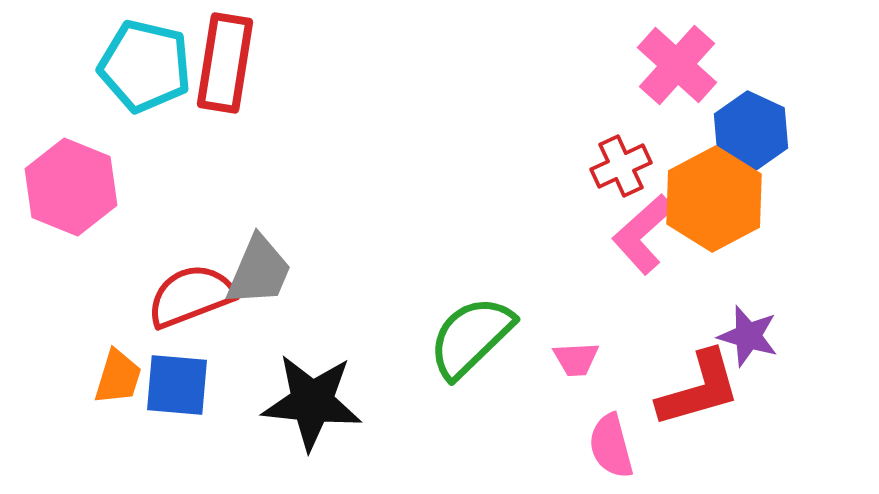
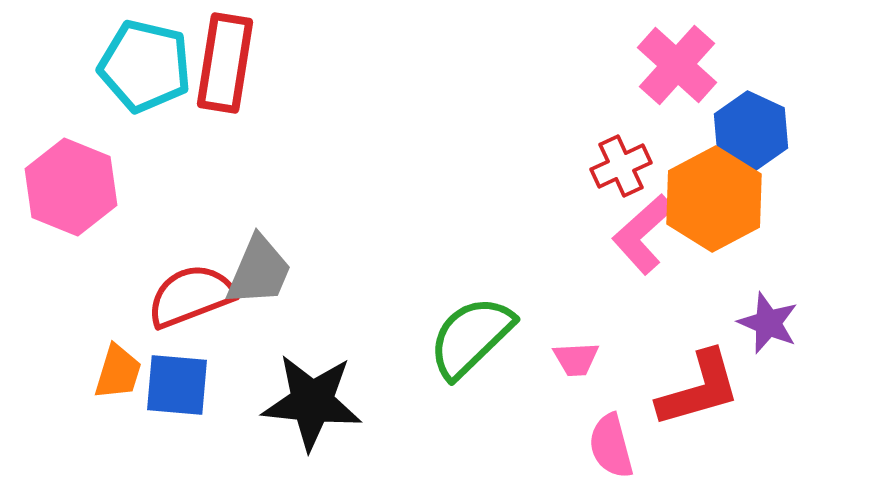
purple star: moved 20 px right, 13 px up; rotated 6 degrees clockwise
orange trapezoid: moved 5 px up
